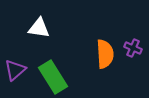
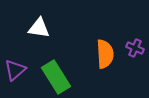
purple cross: moved 2 px right
green rectangle: moved 3 px right
